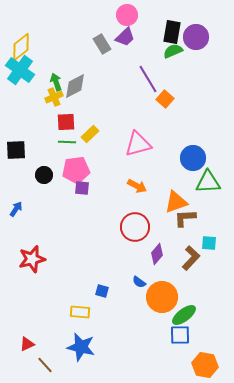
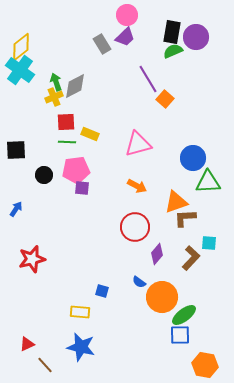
yellow rectangle at (90, 134): rotated 66 degrees clockwise
